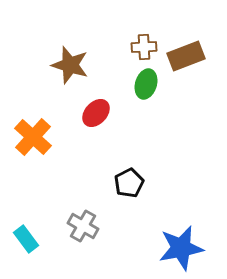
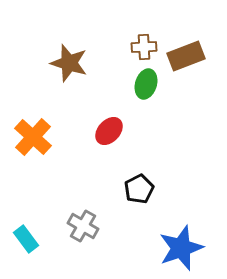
brown star: moved 1 px left, 2 px up
red ellipse: moved 13 px right, 18 px down
black pentagon: moved 10 px right, 6 px down
blue star: rotated 9 degrees counterclockwise
